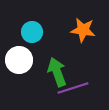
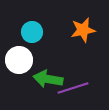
orange star: rotated 20 degrees counterclockwise
green arrow: moved 9 px left, 7 px down; rotated 60 degrees counterclockwise
